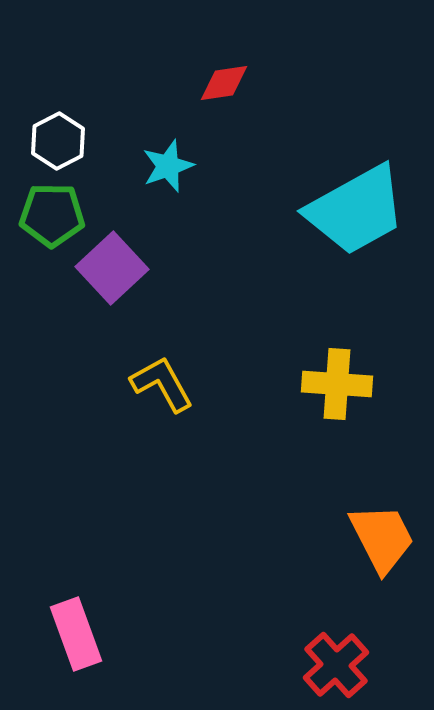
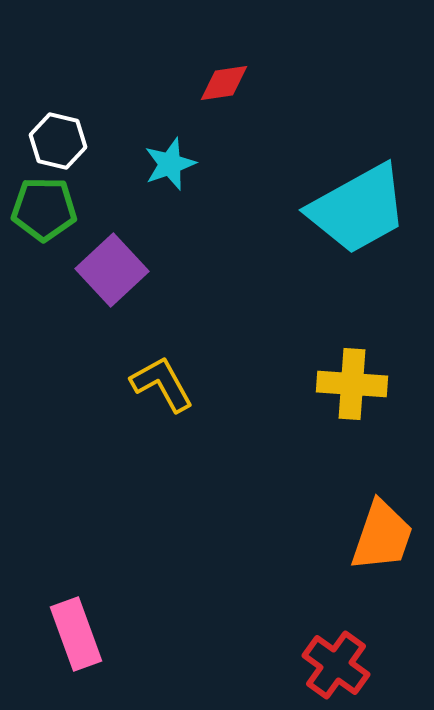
white hexagon: rotated 20 degrees counterclockwise
cyan star: moved 2 px right, 2 px up
cyan trapezoid: moved 2 px right, 1 px up
green pentagon: moved 8 px left, 6 px up
purple square: moved 2 px down
yellow cross: moved 15 px right
orange trapezoid: moved 2 px up; rotated 46 degrees clockwise
red cross: rotated 12 degrees counterclockwise
